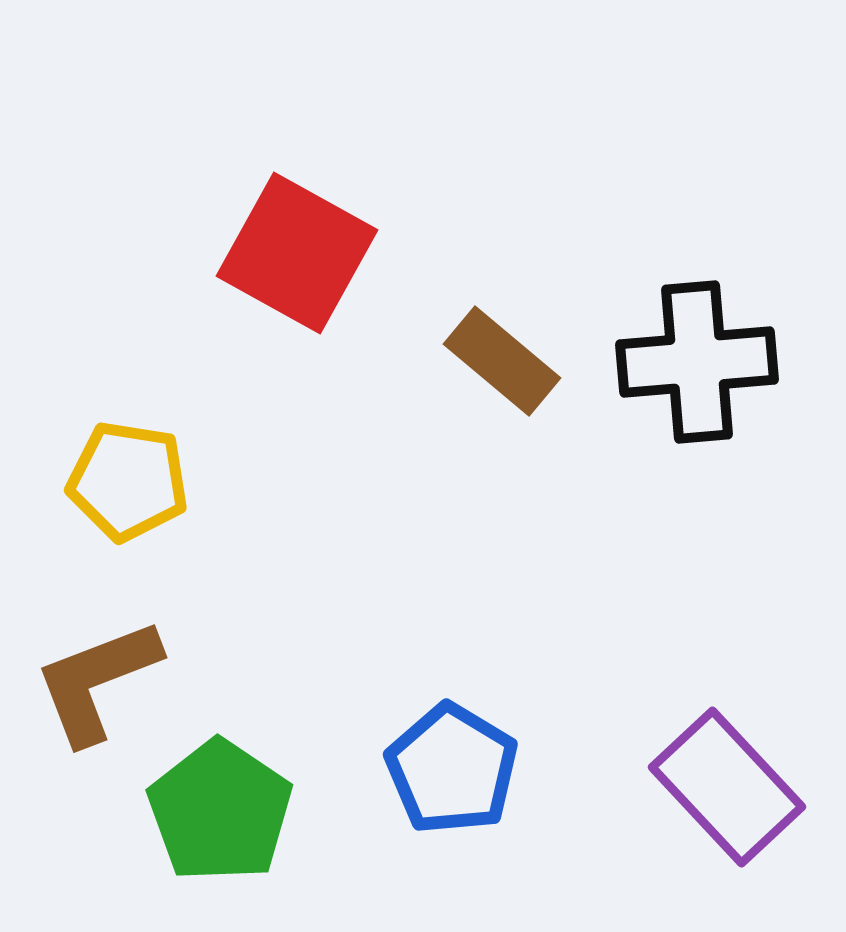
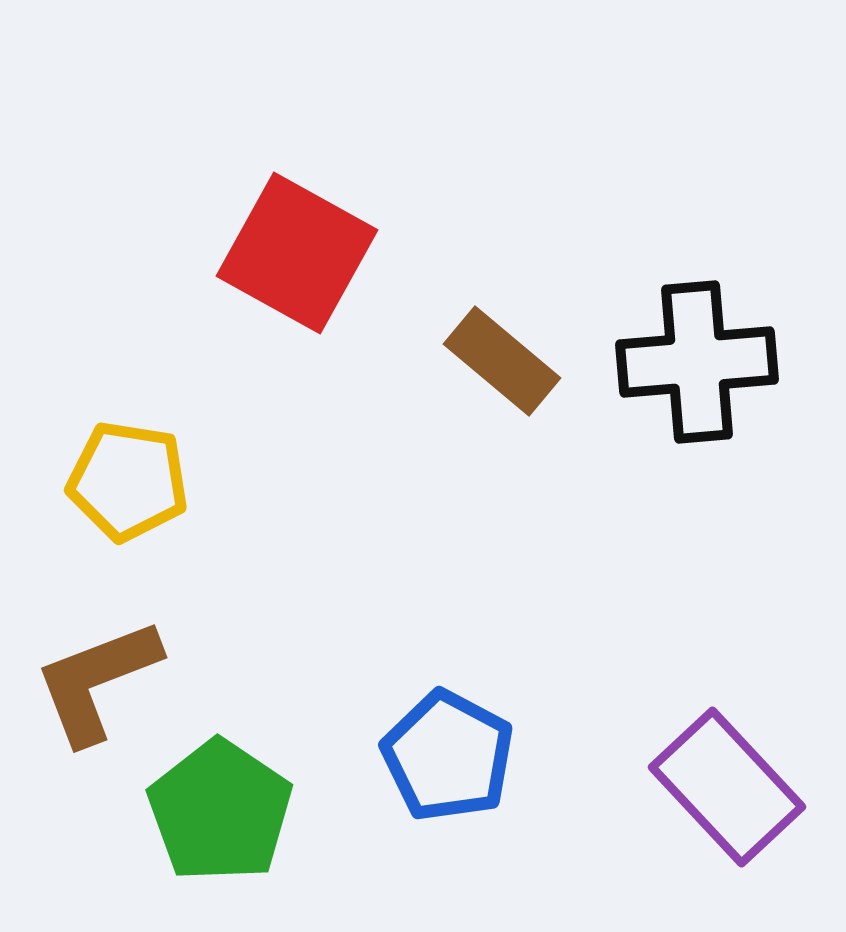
blue pentagon: moved 4 px left, 13 px up; rotated 3 degrees counterclockwise
